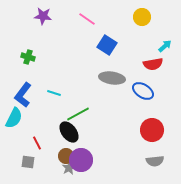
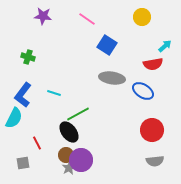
brown circle: moved 1 px up
gray square: moved 5 px left, 1 px down; rotated 16 degrees counterclockwise
